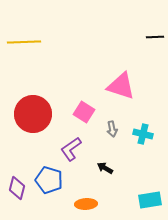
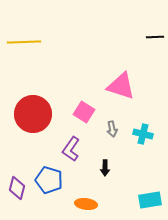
purple L-shape: rotated 20 degrees counterclockwise
black arrow: rotated 119 degrees counterclockwise
orange ellipse: rotated 10 degrees clockwise
